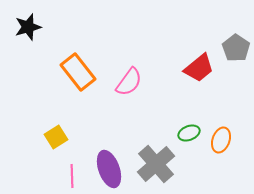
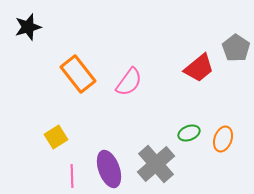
orange rectangle: moved 2 px down
orange ellipse: moved 2 px right, 1 px up
